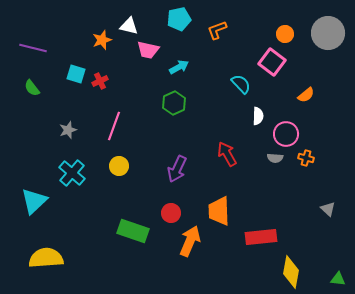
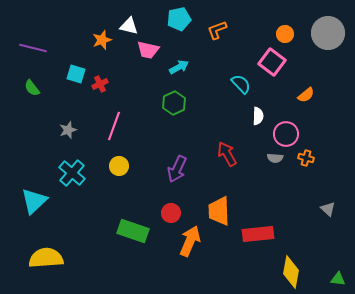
red cross: moved 3 px down
red rectangle: moved 3 px left, 3 px up
